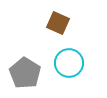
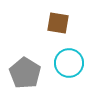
brown square: rotated 15 degrees counterclockwise
